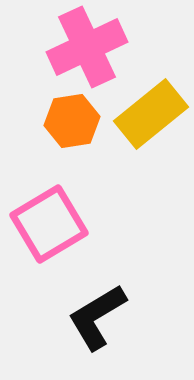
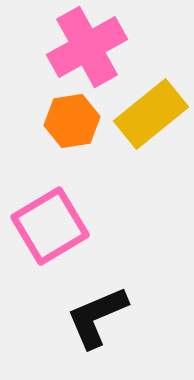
pink cross: rotated 4 degrees counterclockwise
pink square: moved 1 px right, 2 px down
black L-shape: rotated 8 degrees clockwise
